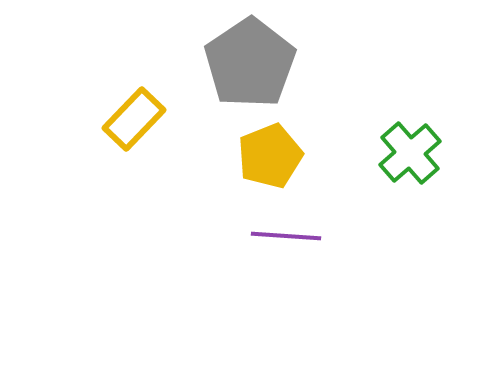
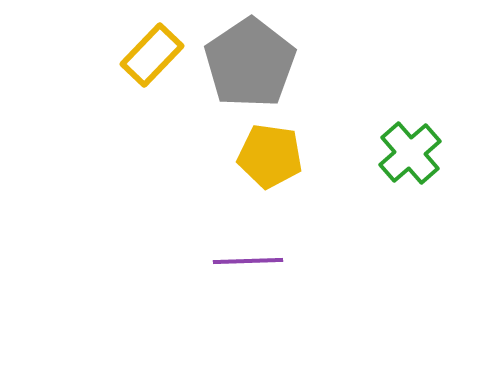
yellow rectangle: moved 18 px right, 64 px up
yellow pentagon: rotated 30 degrees clockwise
purple line: moved 38 px left, 25 px down; rotated 6 degrees counterclockwise
